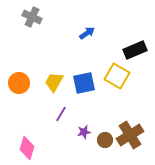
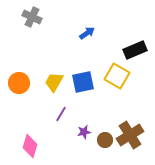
blue square: moved 1 px left, 1 px up
pink diamond: moved 3 px right, 2 px up
